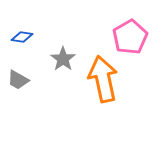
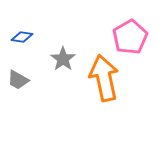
orange arrow: moved 1 px right, 1 px up
